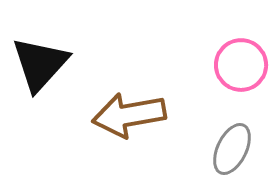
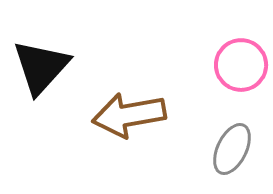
black triangle: moved 1 px right, 3 px down
